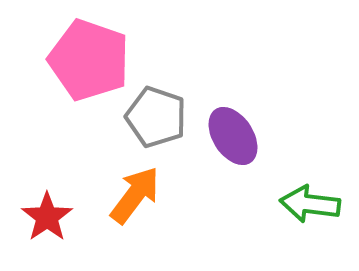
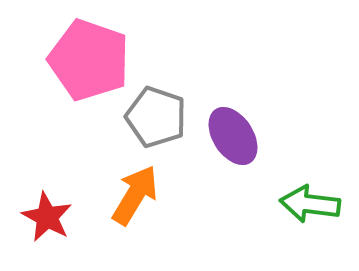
orange arrow: rotated 6 degrees counterclockwise
red star: rotated 9 degrees counterclockwise
